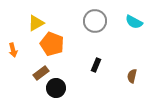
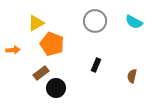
orange arrow: rotated 80 degrees counterclockwise
